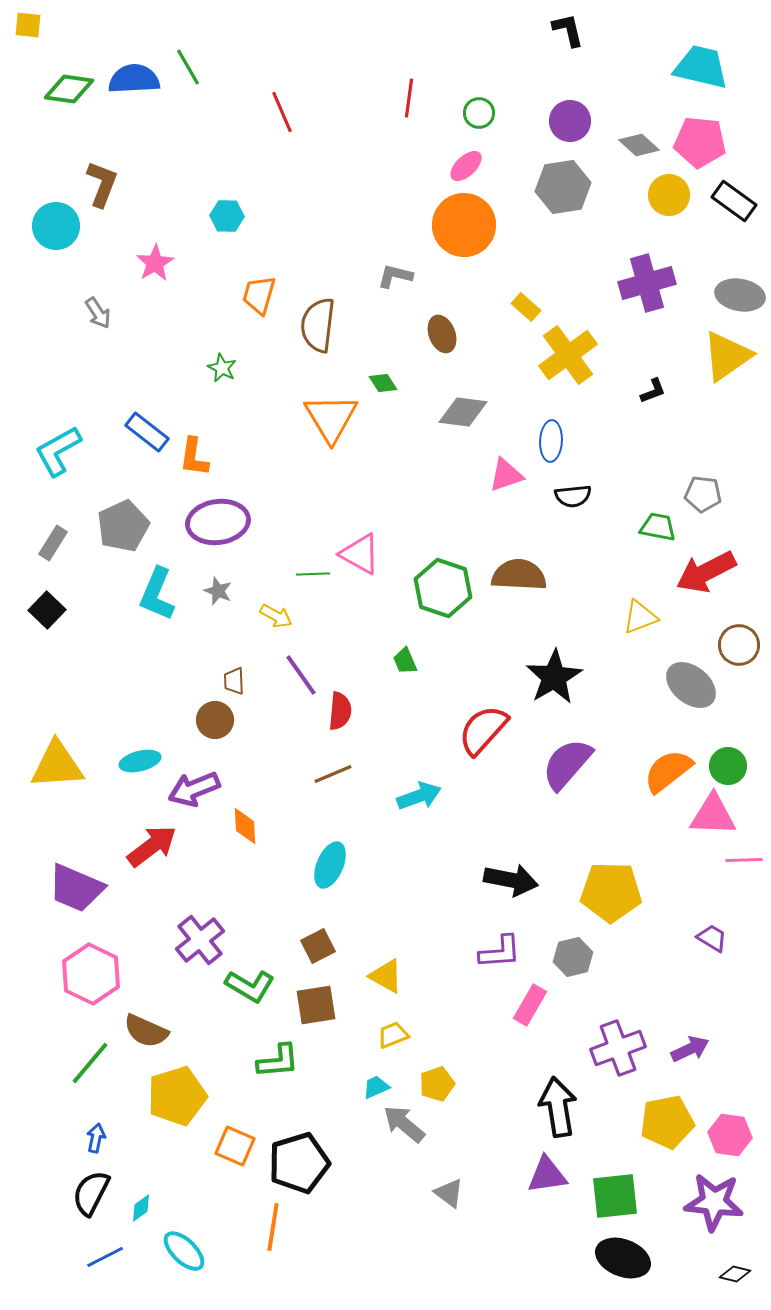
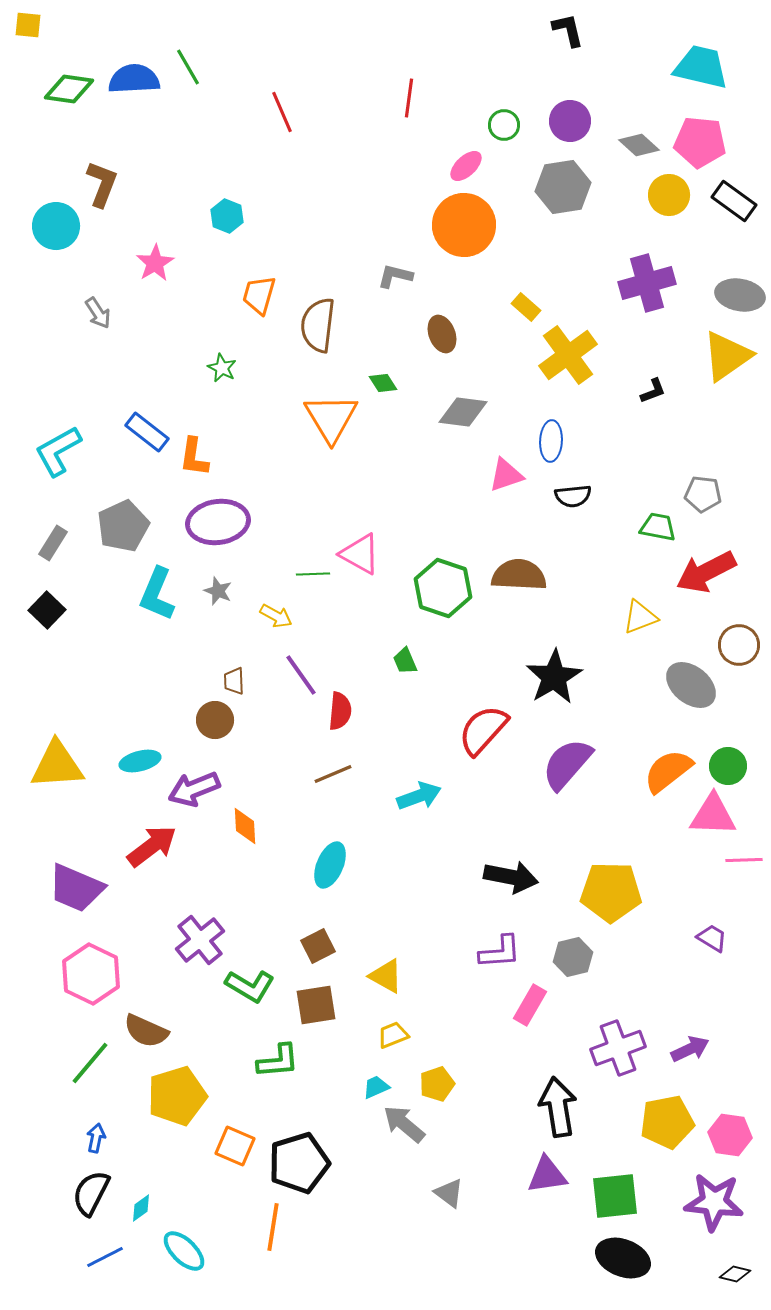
green circle at (479, 113): moved 25 px right, 12 px down
cyan hexagon at (227, 216): rotated 20 degrees clockwise
black arrow at (511, 880): moved 3 px up
